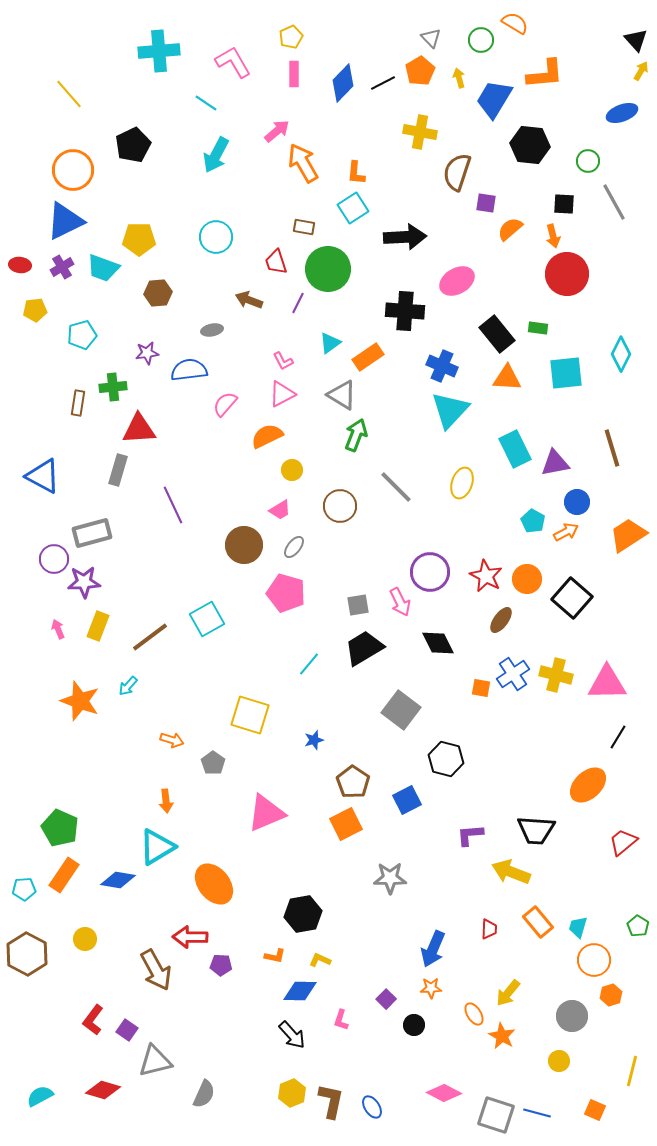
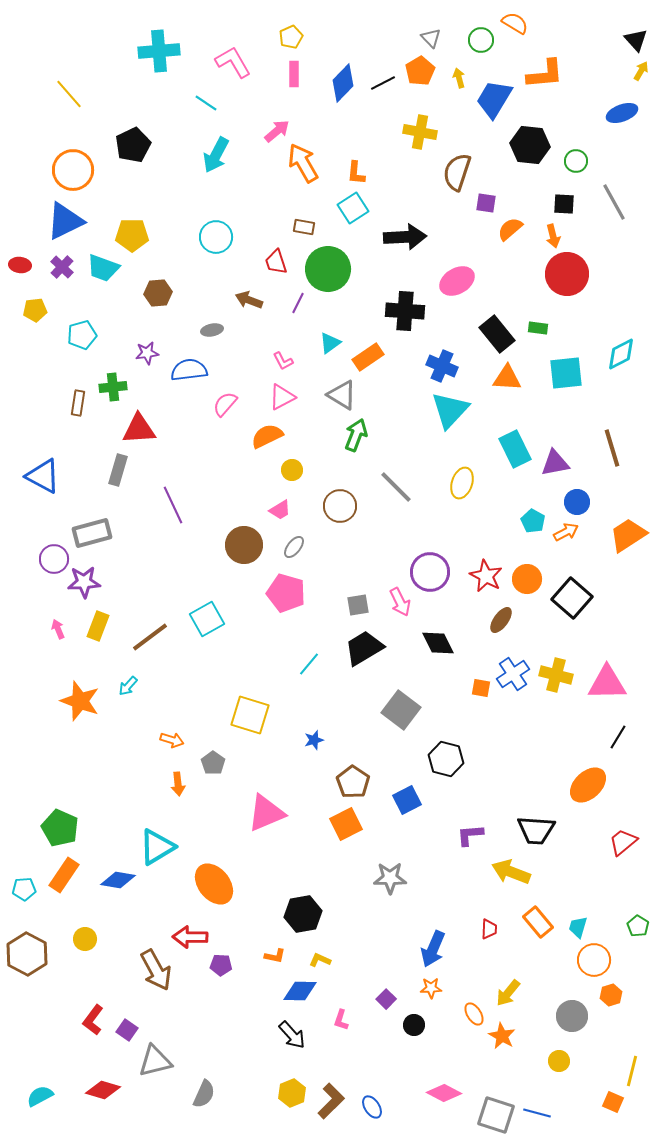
green circle at (588, 161): moved 12 px left
yellow pentagon at (139, 239): moved 7 px left, 4 px up
purple cross at (62, 267): rotated 15 degrees counterclockwise
cyan diamond at (621, 354): rotated 36 degrees clockwise
pink triangle at (282, 394): moved 3 px down
orange arrow at (166, 801): moved 12 px right, 17 px up
brown L-shape at (331, 1101): rotated 33 degrees clockwise
orange square at (595, 1110): moved 18 px right, 8 px up
